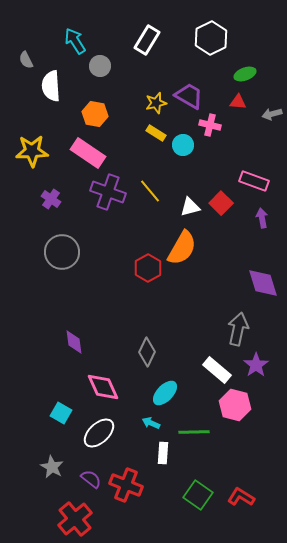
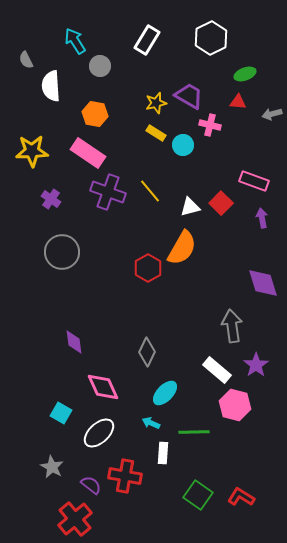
gray arrow at (238, 329): moved 6 px left, 3 px up; rotated 20 degrees counterclockwise
purple semicircle at (91, 479): moved 6 px down
red cross at (126, 485): moved 1 px left, 9 px up; rotated 12 degrees counterclockwise
